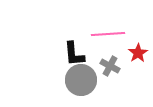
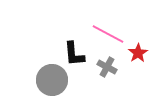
pink line: rotated 32 degrees clockwise
gray cross: moved 3 px left, 1 px down
gray circle: moved 29 px left
